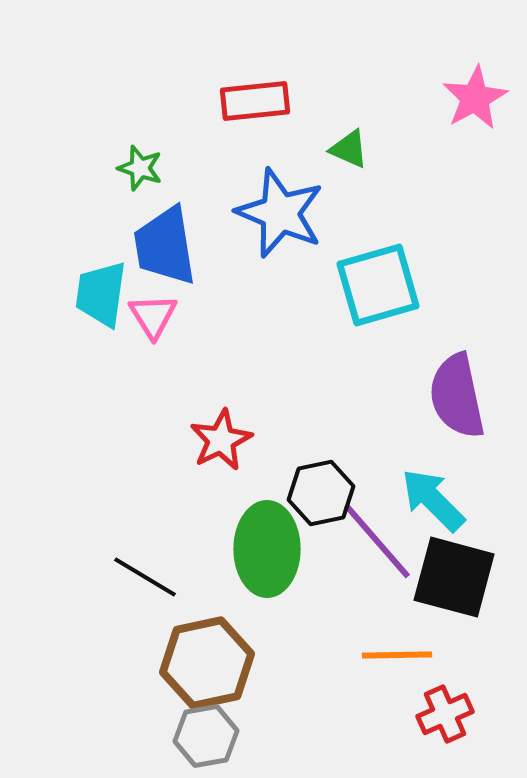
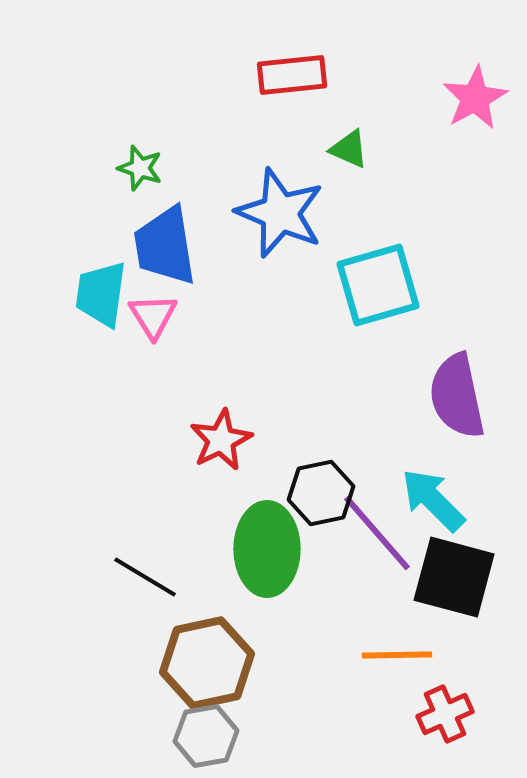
red rectangle: moved 37 px right, 26 px up
purple line: moved 8 px up
